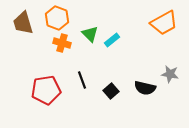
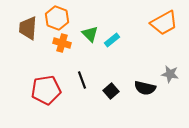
brown trapezoid: moved 5 px right, 5 px down; rotated 20 degrees clockwise
